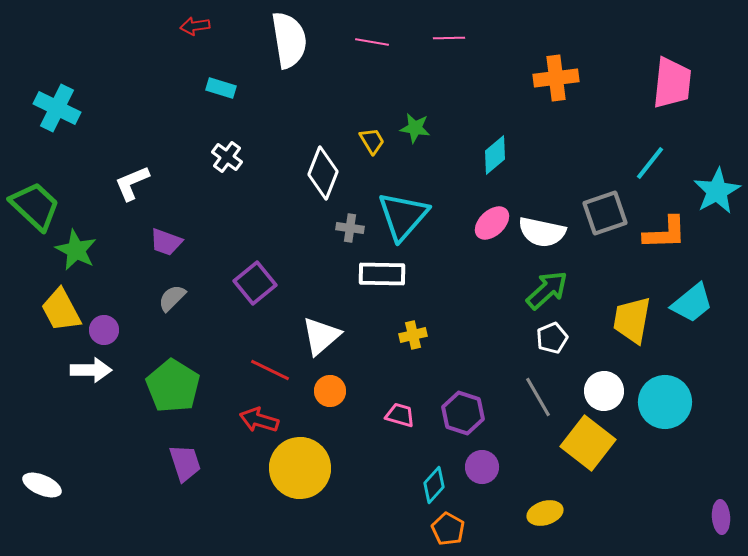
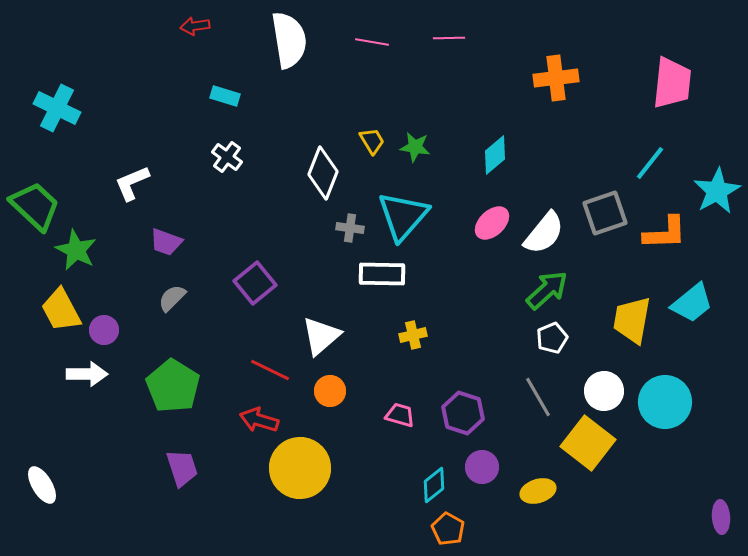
cyan rectangle at (221, 88): moved 4 px right, 8 px down
green star at (415, 128): moved 19 px down
white semicircle at (542, 232): moved 2 px right, 1 px down; rotated 63 degrees counterclockwise
white arrow at (91, 370): moved 4 px left, 4 px down
purple trapezoid at (185, 463): moved 3 px left, 5 px down
white ellipse at (42, 485): rotated 36 degrees clockwise
cyan diamond at (434, 485): rotated 9 degrees clockwise
yellow ellipse at (545, 513): moved 7 px left, 22 px up
